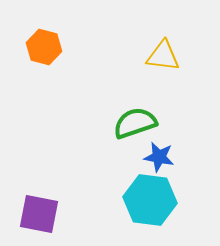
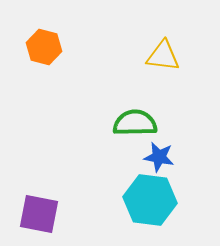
green semicircle: rotated 18 degrees clockwise
